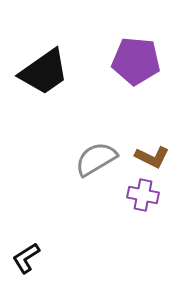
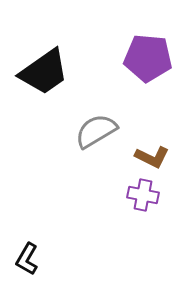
purple pentagon: moved 12 px right, 3 px up
gray semicircle: moved 28 px up
black L-shape: moved 1 px right, 1 px down; rotated 28 degrees counterclockwise
